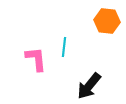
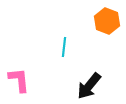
orange hexagon: rotated 15 degrees clockwise
pink L-shape: moved 17 px left, 21 px down
